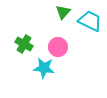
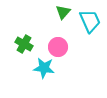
cyan trapezoid: rotated 40 degrees clockwise
